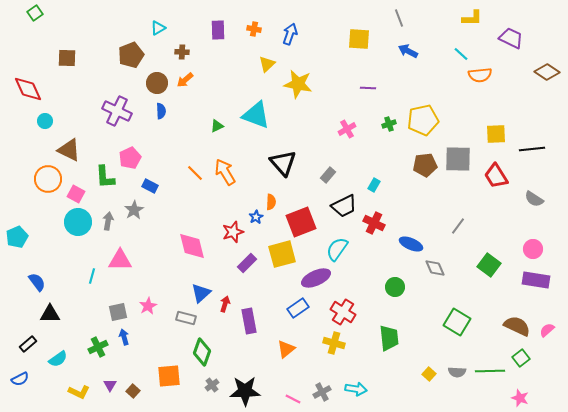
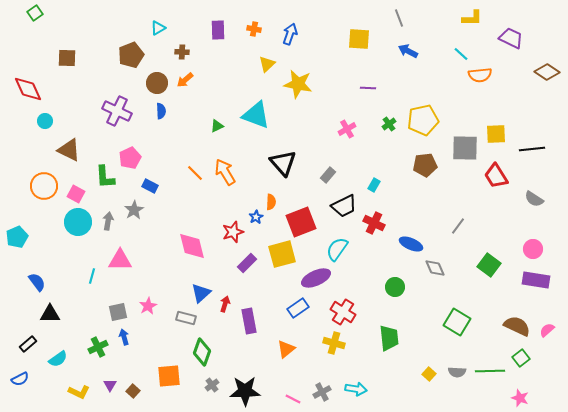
green cross at (389, 124): rotated 16 degrees counterclockwise
gray square at (458, 159): moved 7 px right, 11 px up
orange circle at (48, 179): moved 4 px left, 7 px down
